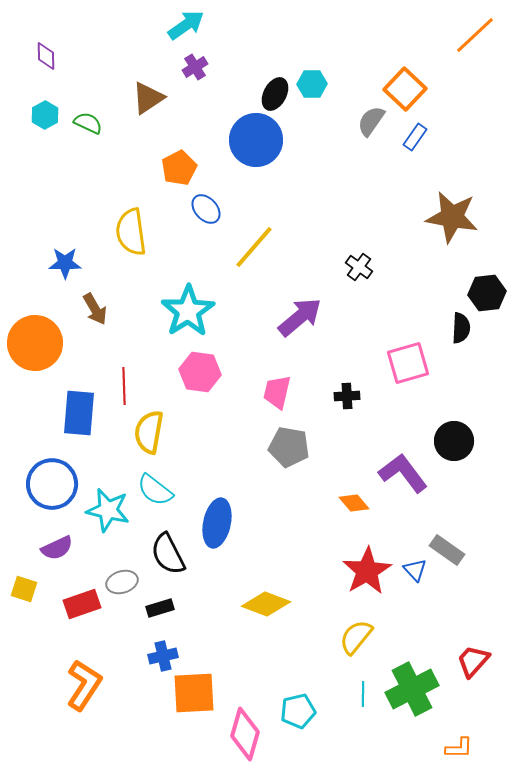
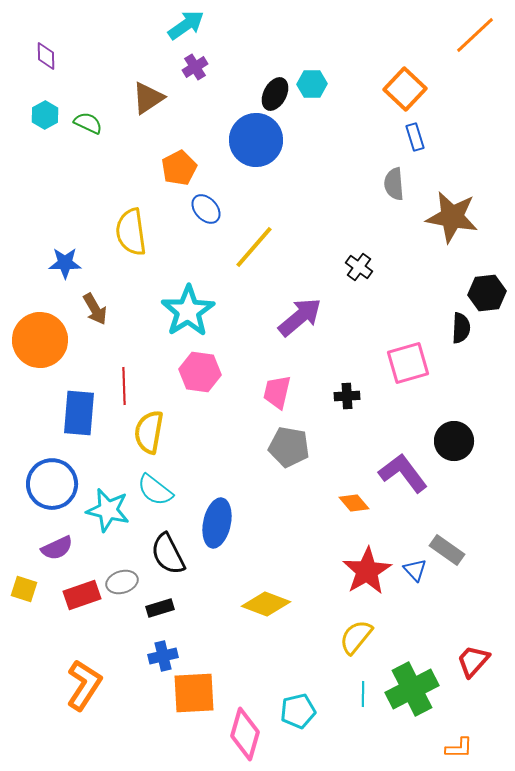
gray semicircle at (371, 121): moved 23 px right, 63 px down; rotated 40 degrees counterclockwise
blue rectangle at (415, 137): rotated 52 degrees counterclockwise
orange circle at (35, 343): moved 5 px right, 3 px up
red rectangle at (82, 604): moved 9 px up
